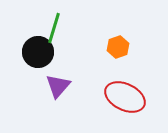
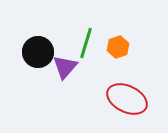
green line: moved 32 px right, 15 px down
purple triangle: moved 7 px right, 19 px up
red ellipse: moved 2 px right, 2 px down
